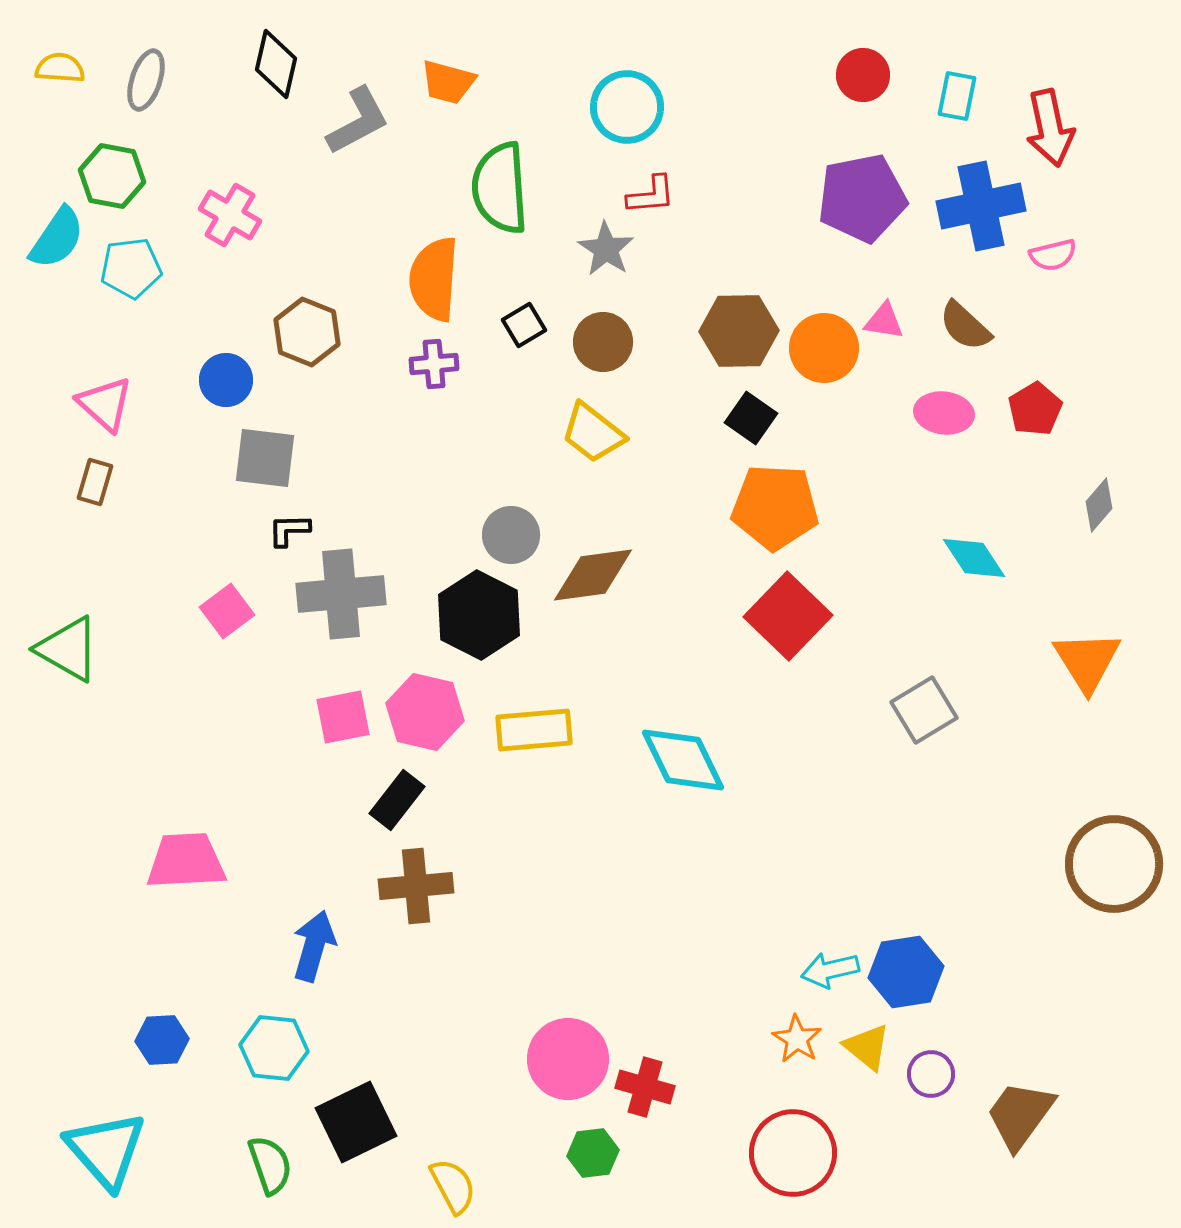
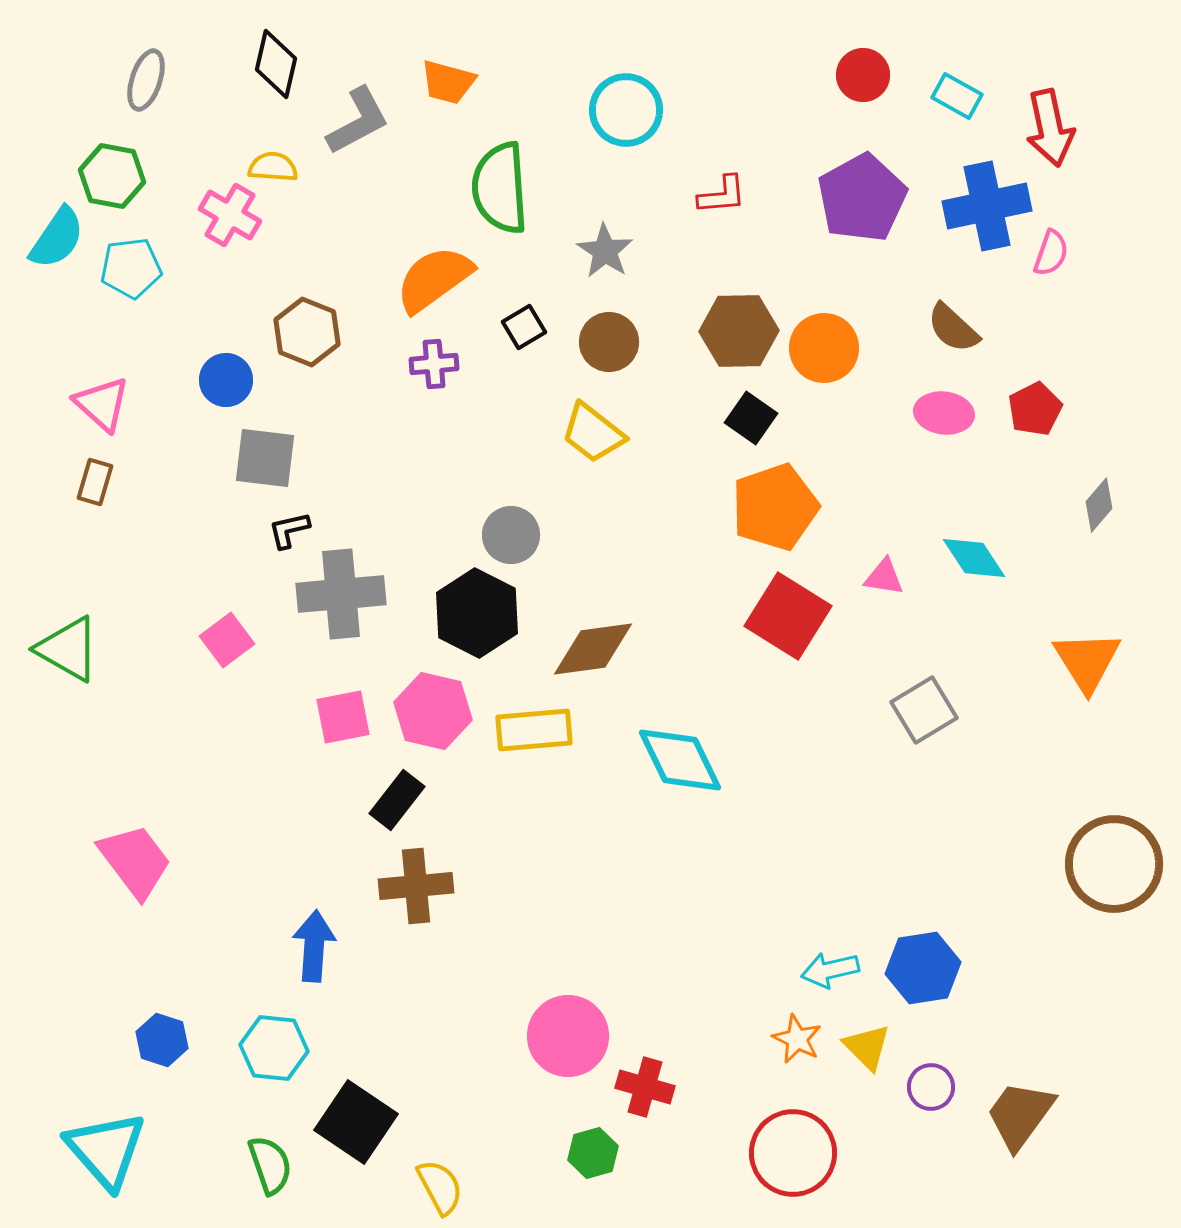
yellow semicircle at (60, 68): moved 213 px right, 99 px down
cyan rectangle at (957, 96): rotated 72 degrees counterclockwise
cyan circle at (627, 107): moved 1 px left, 3 px down
red L-shape at (651, 195): moved 71 px right
purple pentagon at (862, 198): rotated 18 degrees counterclockwise
blue cross at (981, 206): moved 6 px right
gray star at (606, 249): moved 1 px left, 2 px down
pink semicircle at (1053, 255): moved 2 px left, 2 px up; rotated 57 degrees counterclockwise
orange semicircle at (434, 279): rotated 50 degrees clockwise
pink triangle at (884, 321): moved 256 px down
black square at (524, 325): moved 2 px down
brown semicircle at (965, 326): moved 12 px left, 2 px down
brown circle at (603, 342): moved 6 px right
pink triangle at (105, 404): moved 3 px left
red pentagon at (1035, 409): rotated 4 degrees clockwise
orange pentagon at (775, 507): rotated 22 degrees counterclockwise
black L-shape at (289, 530): rotated 12 degrees counterclockwise
brown diamond at (593, 575): moved 74 px down
pink square at (227, 611): moved 29 px down
black hexagon at (479, 615): moved 2 px left, 2 px up
red square at (788, 616): rotated 12 degrees counterclockwise
pink hexagon at (425, 712): moved 8 px right, 1 px up
cyan diamond at (683, 760): moved 3 px left
pink trapezoid at (186, 861): moved 51 px left; rotated 56 degrees clockwise
blue arrow at (314, 946): rotated 12 degrees counterclockwise
blue hexagon at (906, 972): moved 17 px right, 4 px up
orange star at (797, 1039): rotated 6 degrees counterclockwise
blue hexagon at (162, 1040): rotated 21 degrees clockwise
yellow triangle at (867, 1047): rotated 6 degrees clockwise
pink circle at (568, 1059): moved 23 px up
purple circle at (931, 1074): moved 13 px down
black square at (356, 1122): rotated 30 degrees counterclockwise
green hexagon at (593, 1153): rotated 9 degrees counterclockwise
yellow semicircle at (453, 1186): moved 13 px left, 1 px down
